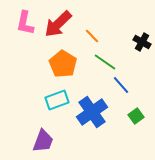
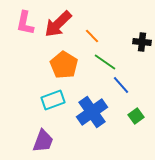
black cross: rotated 24 degrees counterclockwise
orange pentagon: moved 1 px right, 1 px down
cyan rectangle: moved 4 px left
